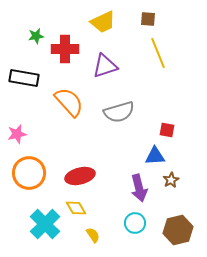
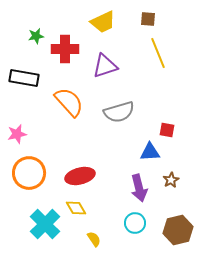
blue triangle: moved 5 px left, 4 px up
yellow semicircle: moved 1 px right, 4 px down
